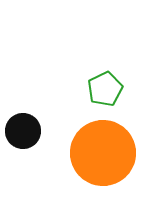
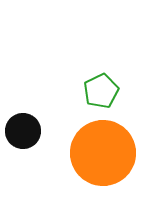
green pentagon: moved 4 px left, 2 px down
